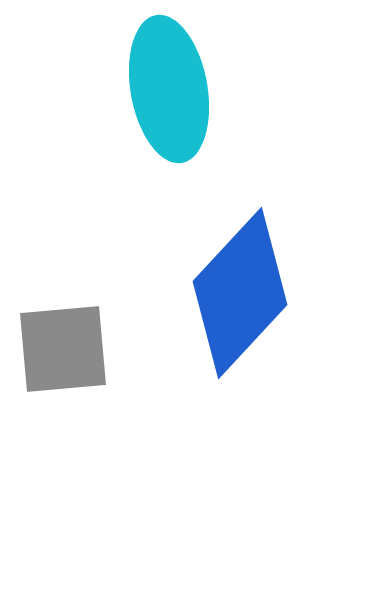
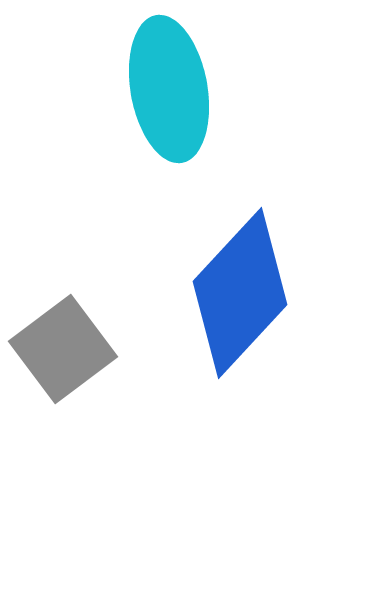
gray square: rotated 32 degrees counterclockwise
